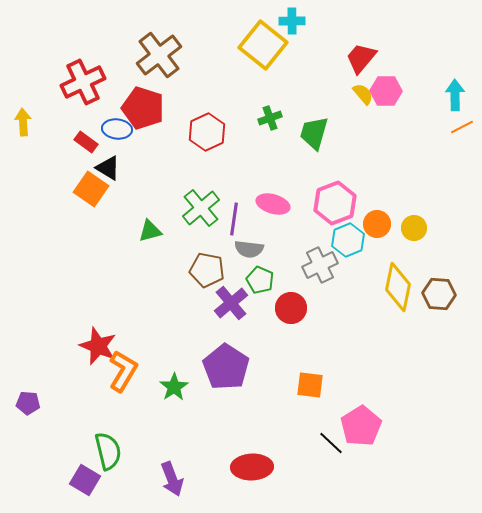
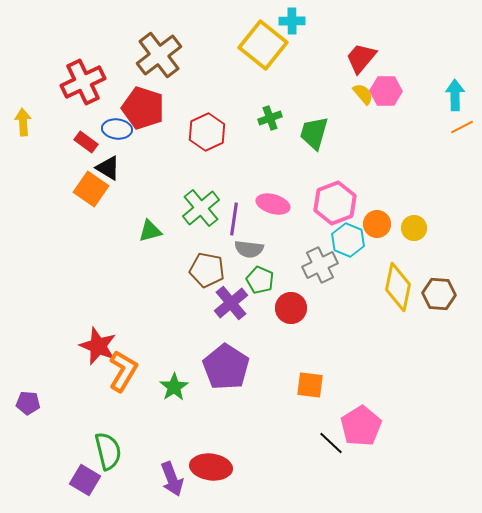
cyan hexagon at (348, 240): rotated 16 degrees counterclockwise
red ellipse at (252, 467): moved 41 px left; rotated 9 degrees clockwise
